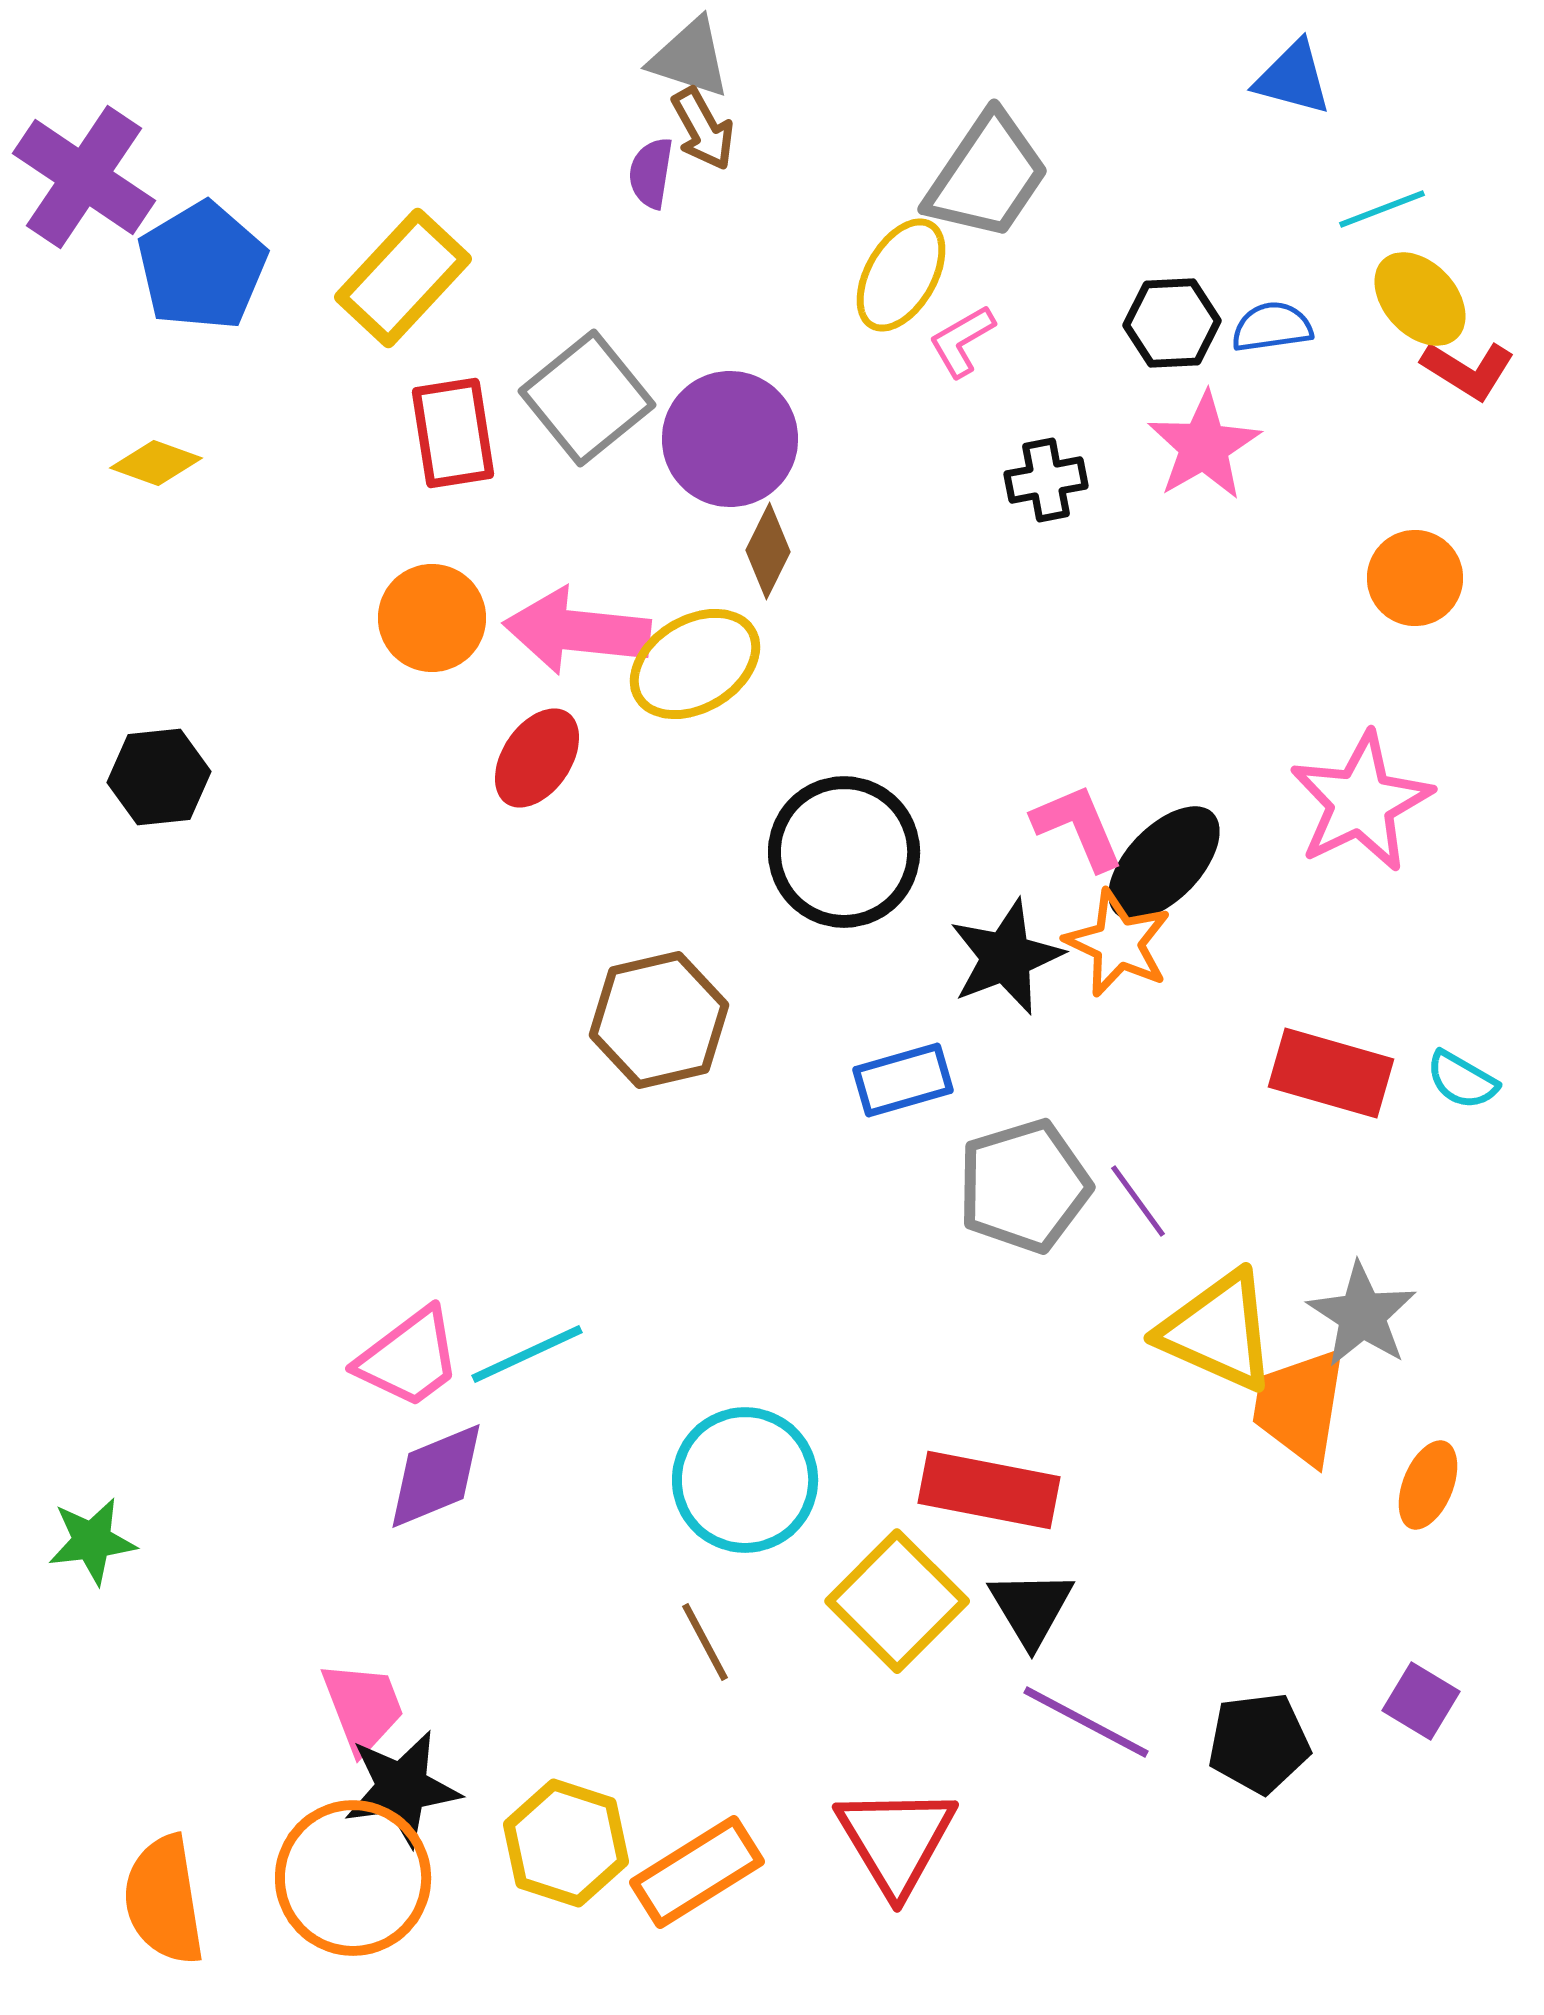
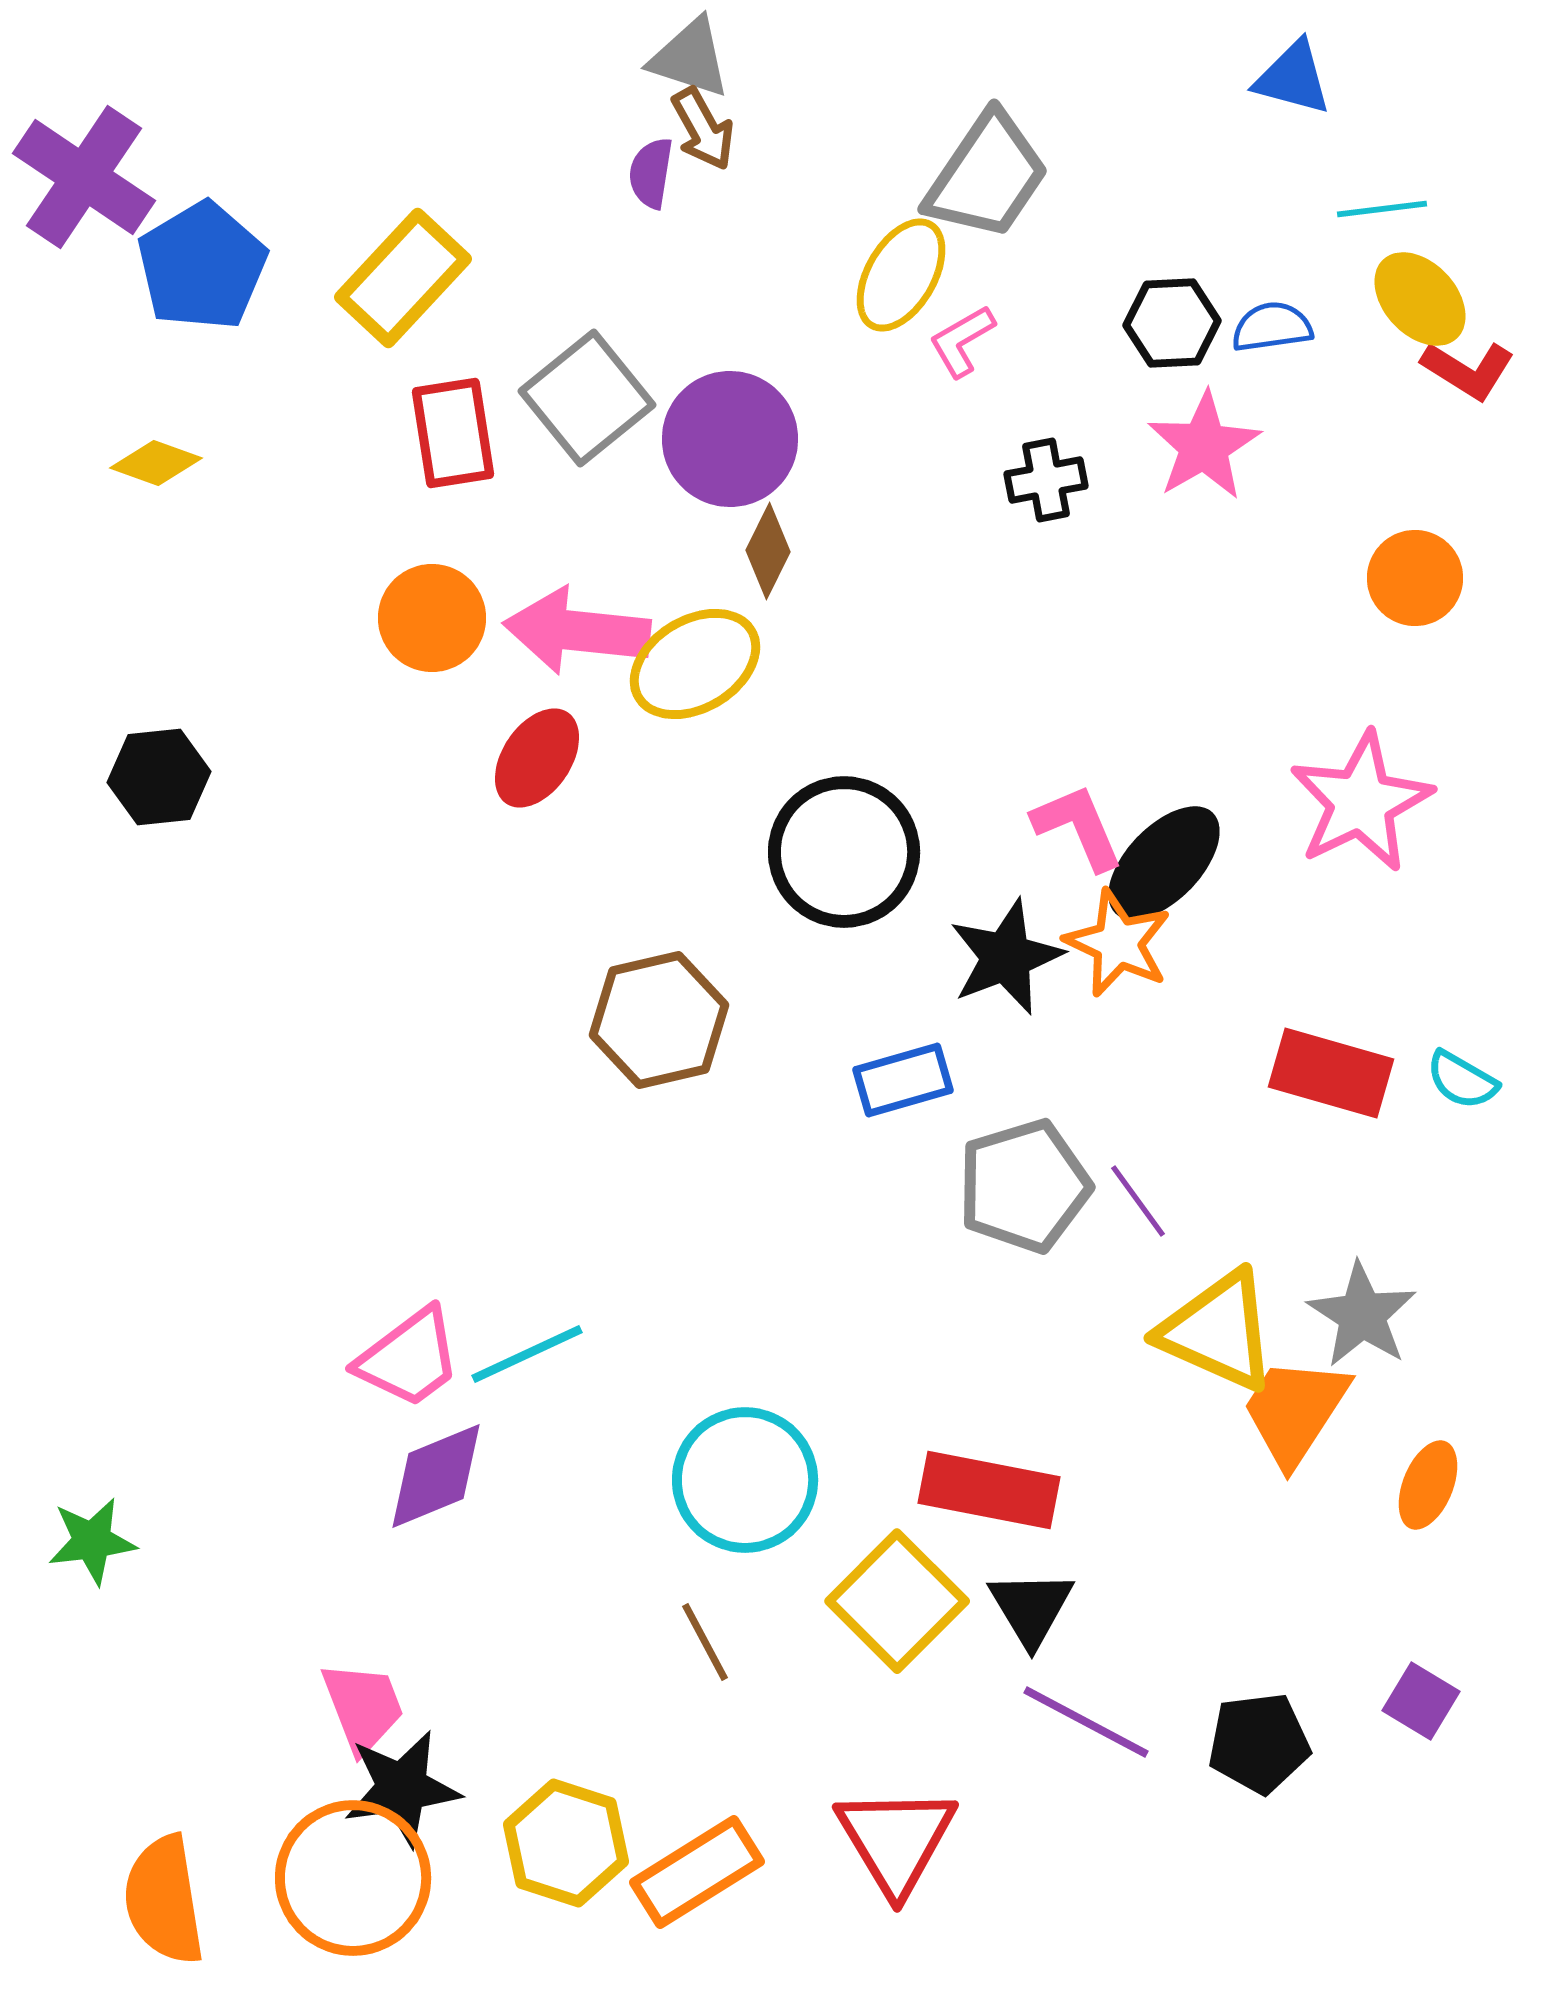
cyan line at (1382, 209): rotated 14 degrees clockwise
orange trapezoid at (1300, 1406): moved 5 px left, 5 px down; rotated 24 degrees clockwise
